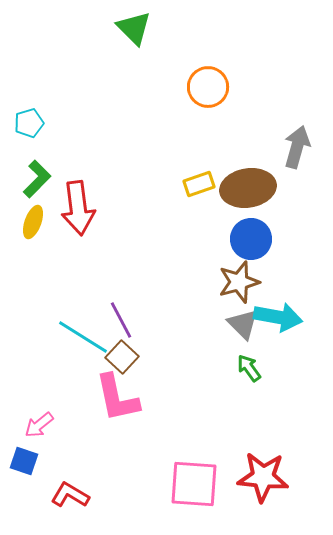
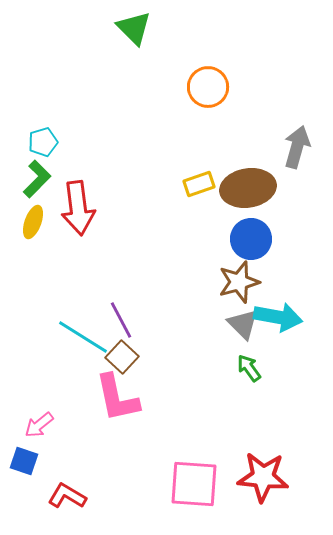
cyan pentagon: moved 14 px right, 19 px down
red L-shape: moved 3 px left, 1 px down
